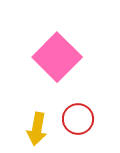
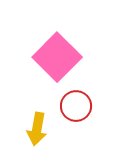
red circle: moved 2 px left, 13 px up
